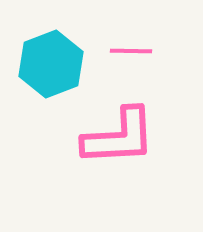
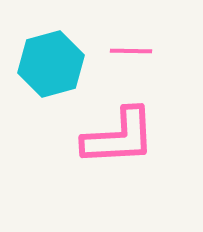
cyan hexagon: rotated 6 degrees clockwise
